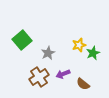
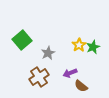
yellow star: rotated 16 degrees counterclockwise
green star: moved 6 px up
purple arrow: moved 7 px right, 1 px up
brown semicircle: moved 2 px left, 2 px down
